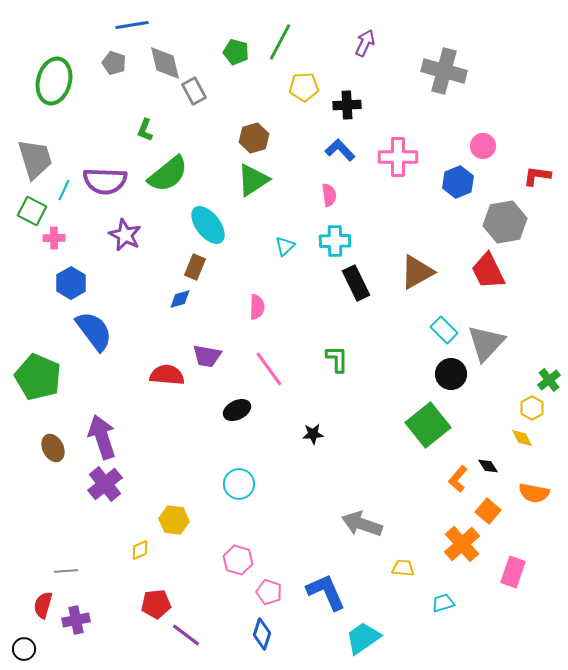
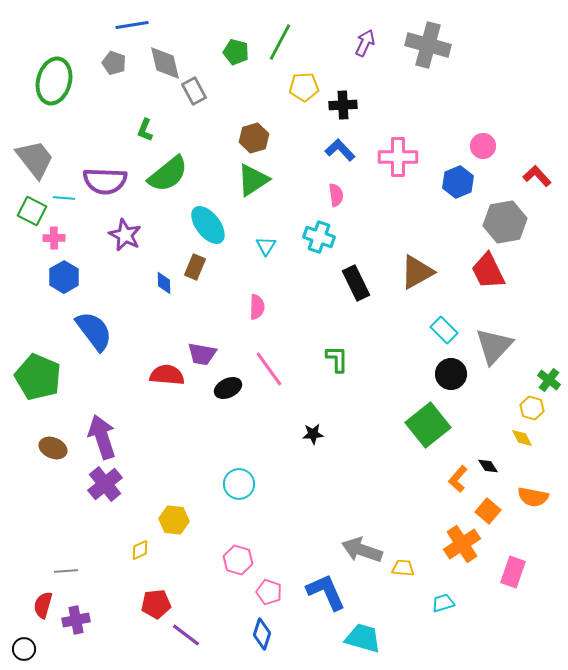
gray cross at (444, 71): moved 16 px left, 26 px up
black cross at (347, 105): moved 4 px left
gray trapezoid at (35, 159): rotated 21 degrees counterclockwise
red L-shape at (537, 176): rotated 40 degrees clockwise
cyan line at (64, 190): moved 8 px down; rotated 70 degrees clockwise
pink semicircle at (329, 195): moved 7 px right
cyan cross at (335, 241): moved 16 px left, 4 px up; rotated 20 degrees clockwise
cyan triangle at (285, 246): moved 19 px left; rotated 15 degrees counterclockwise
blue hexagon at (71, 283): moved 7 px left, 6 px up
blue diamond at (180, 299): moved 16 px left, 16 px up; rotated 75 degrees counterclockwise
gray triangle at (486, 343): moved 8 px right, 3 px down
purple trapezoid at (207, 356): moved 5 px left, 2 px up
green cross at (549, 380): rotated 15 degrees counterclockwise
yellow hexagon at (532, 408): rotated 15 degrees counterclockwise
black ellipse at (237, 410): moved 9 px left, 22 px up
brown ellipse at (53, 448): rotated 40 degrees counterclockwise
orange semicircle at (534, 493): moved 1 px left, 4 px down
gray arrow at (362, 524): moved 26 px down
orange cross at (462, 544): rotated 9 degrees clockwise
cyan trapezoid at (363, 638): rotated 51 degrees clockwise
